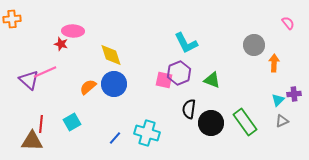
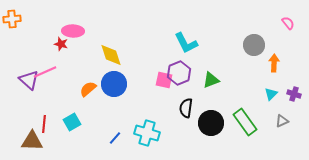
green triangle: moved 1 px left; rotated 42 degrees counterclockwise
orange semicircle: moved 2 px down
purple cross: rotated 24 degrees clockwise
cyan triangle: moved 7 px left, 6 px up
black semicircle: moved 3 px left, 1 px up
red line: moved 3 px right
